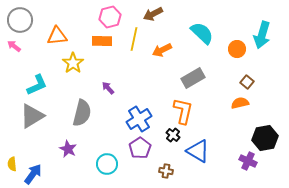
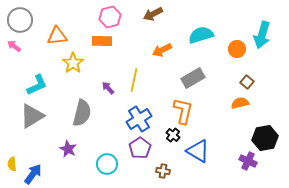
cyan semicircle: moved 1 px left, 2 px down; rotated 60 degrees counterclockwise
yellow line: moved 41 px down
brown cross: moved 3 px left
